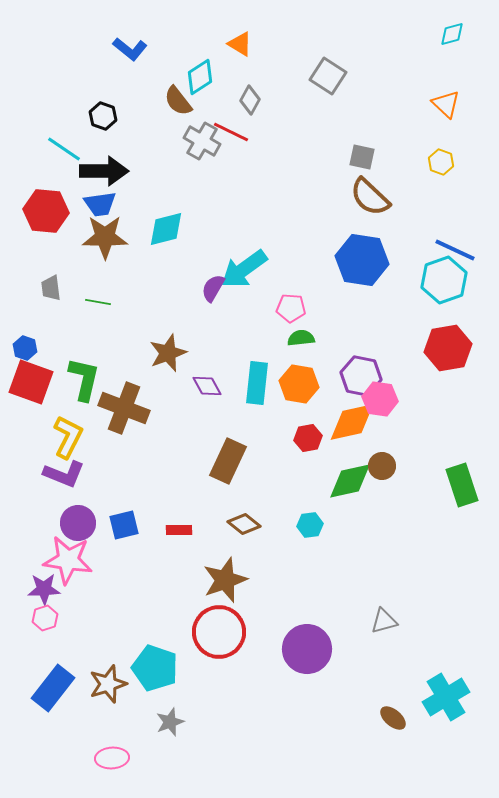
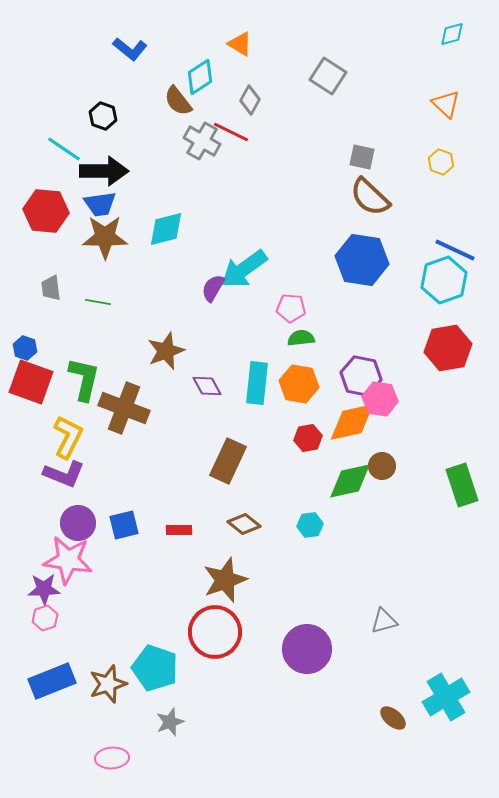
brown star at (168, 353): moved 2 px left, 2 px up
red circle at (219, 632): moved 4 px left
blue rectangle at (53, 688): moved 1 px left, 7 px up; rotated 30 degrees clockwise
